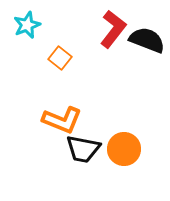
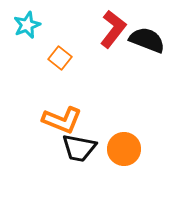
black trapezoid: moved 4 px left, 1 px up
